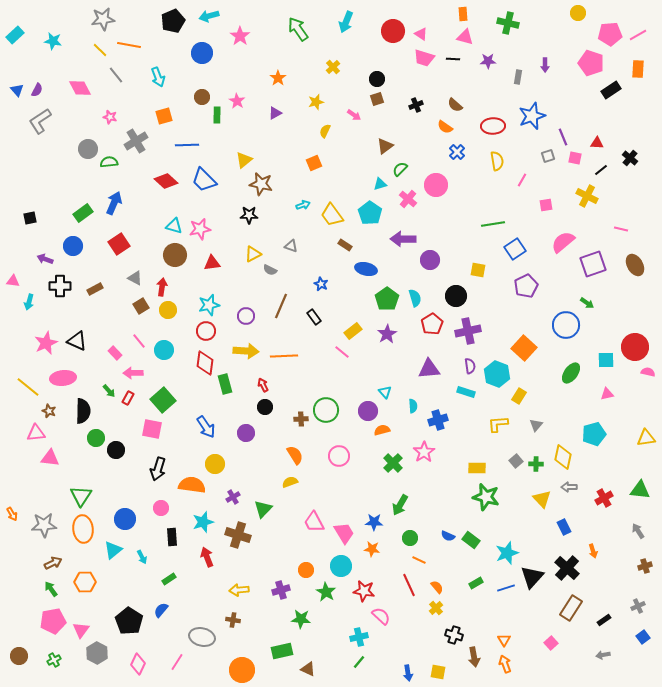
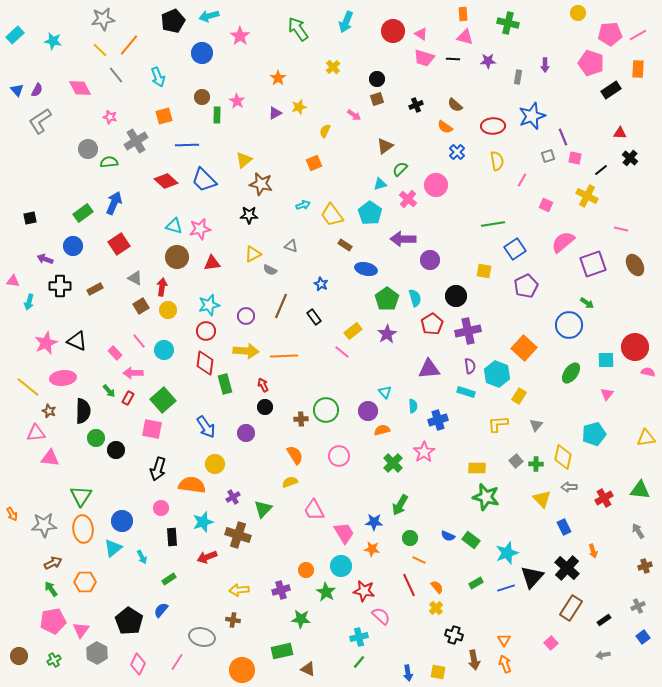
orange line at (129, 45): rotated 60 degrees counterclockwise
yellow star at (316, 102): moved 17 px left, 5 px down
red triangle at (597, 143): moved 23 px right, 10 px up
pink square at (546, 205): rotated 32 degrees clockwise
brown circle at (175, 255): moved 2 px right, 2 px down
yellow square at (478, 270): moved 6 px right, 1 px down
blue circle at (566, 325): moved 3 px right
pink triangle at (607, 394): rotated 40 degrees counterclockwise
blue circle at (125, 519): moved 3 px left, 2 px down
pink trapezoid at (314, 522): moved 12 px up
cyan triangle at (113, 550): moved 2 px up
red arrow at (207, 557): rotated 90 degrees counterclockwise
brown arrow at (474, 657): moved 3 px down
